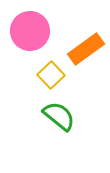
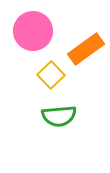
pink circle: moved 3 px right
green semicircle: rotated 136 degrees clockwise
